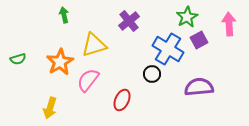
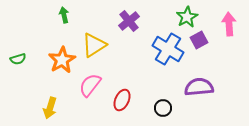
yellow triangle: rotated 16 degrees counterclockwise
orange star: moved 2 px right, 2 px up
black circle: moved 11 px right, 34 px down
pink semicircle: moved 2 px right, 5 px down
